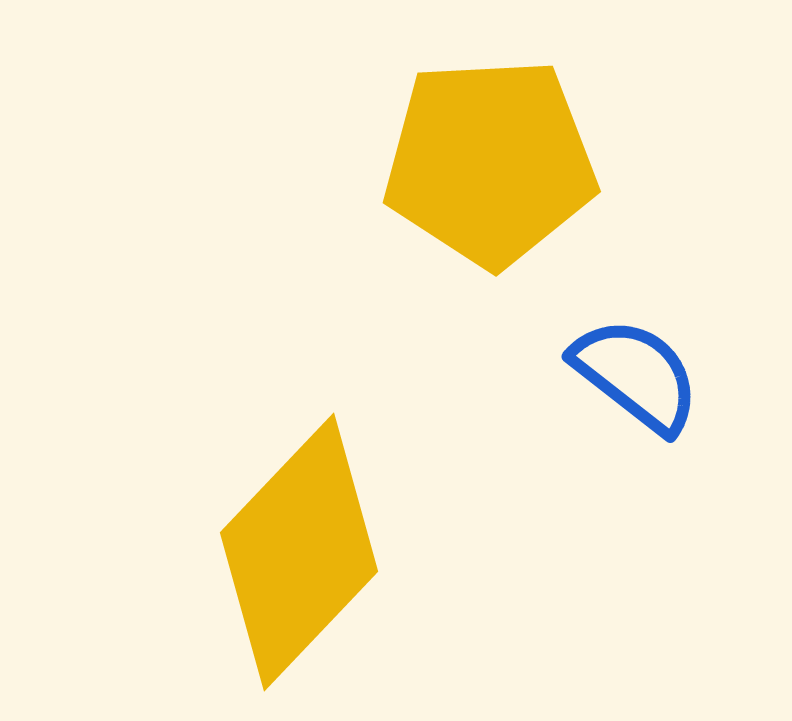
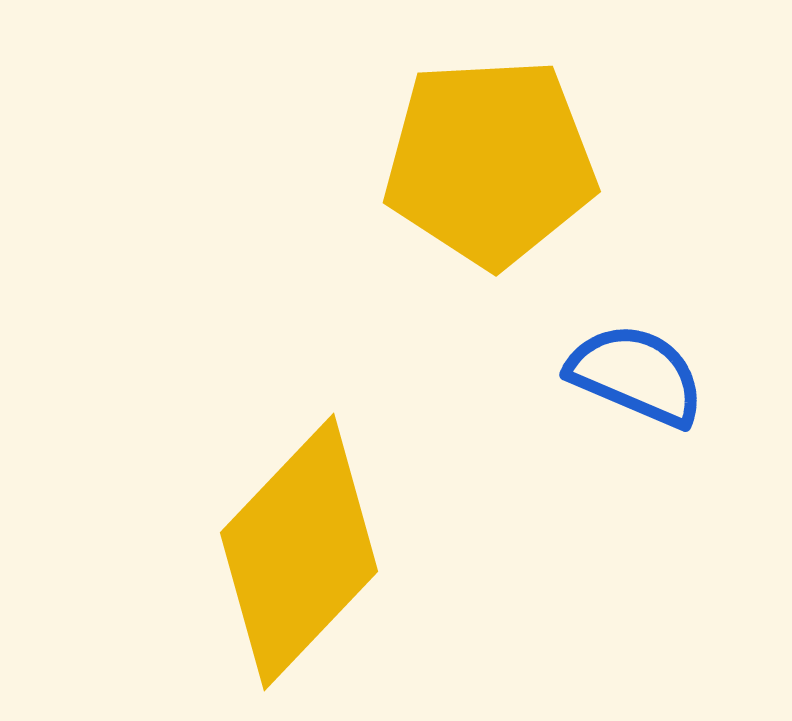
blue semicircle: rotated 15 degrees counterclockwise
